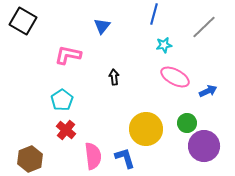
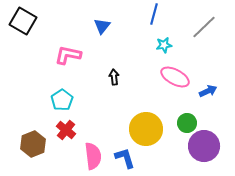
brown hexagon: moved 3 px right, 15 px up
